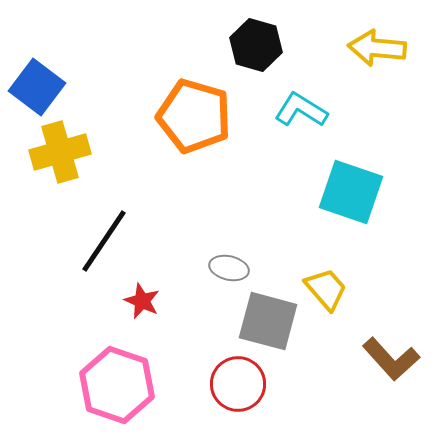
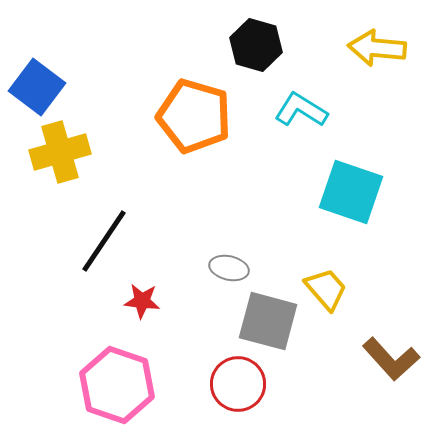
red star: rotated 18 degrees counterclockwise
